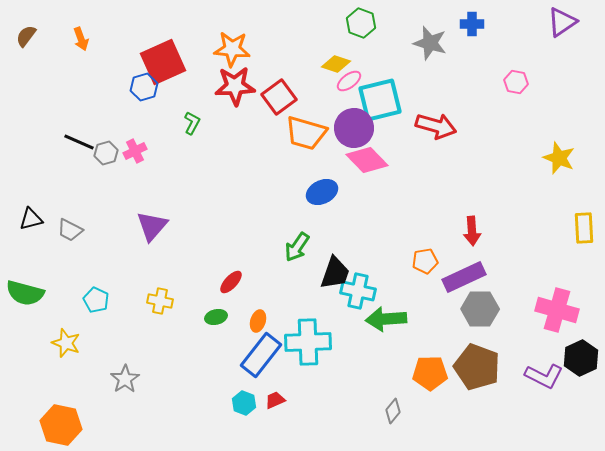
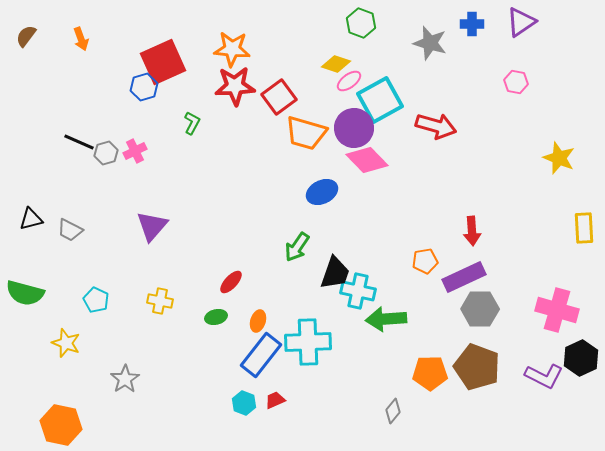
purple triangle at (562, 22): moved 41 px left
cyan square at (380, 100): rotated 15 degrees counterclockwise
